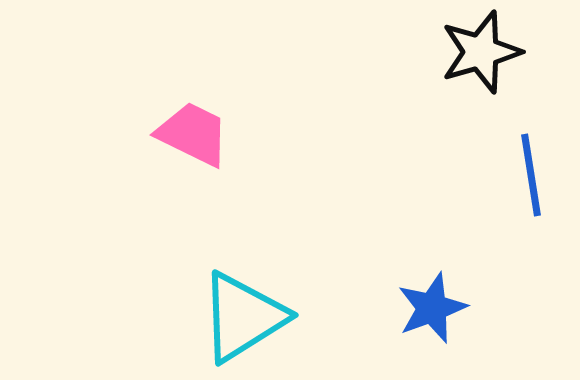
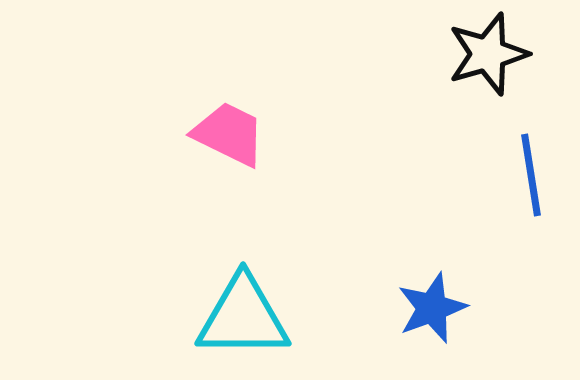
black star: moved 7 px right, 2 px down
pink trapezoid: moved 36 px right
cyan triangle: rotated 32 degrees clockwise
